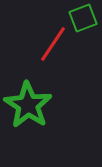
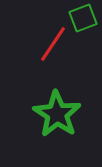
green star: moved 29 px right, 9 px down
